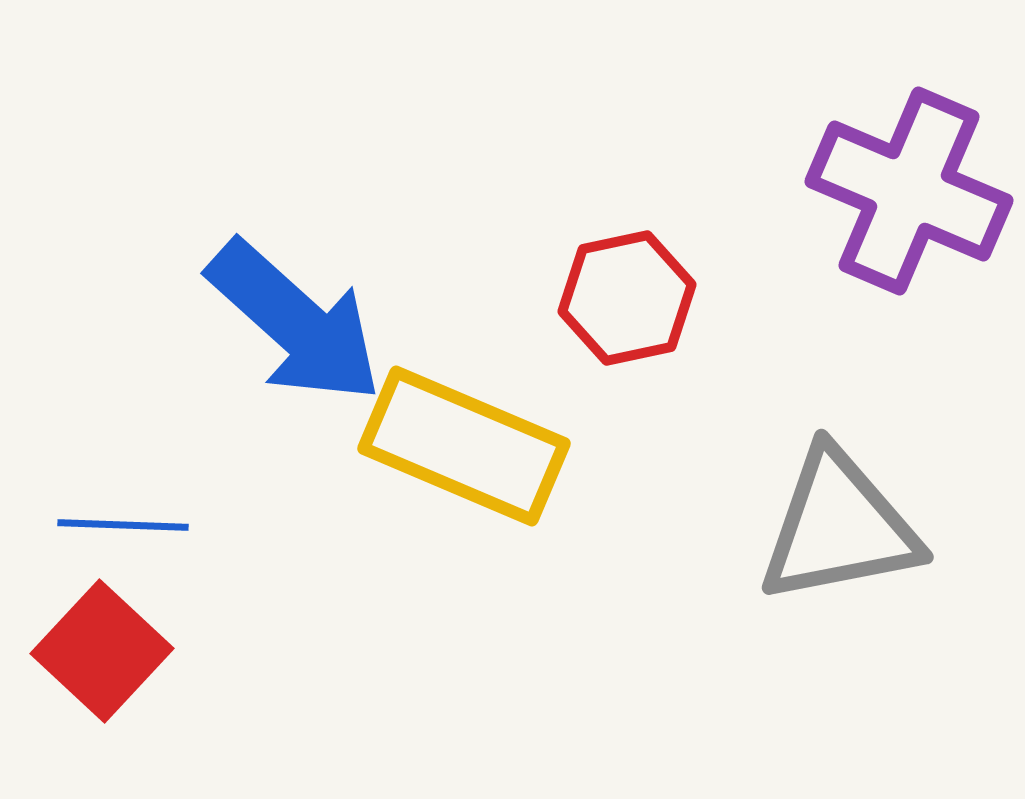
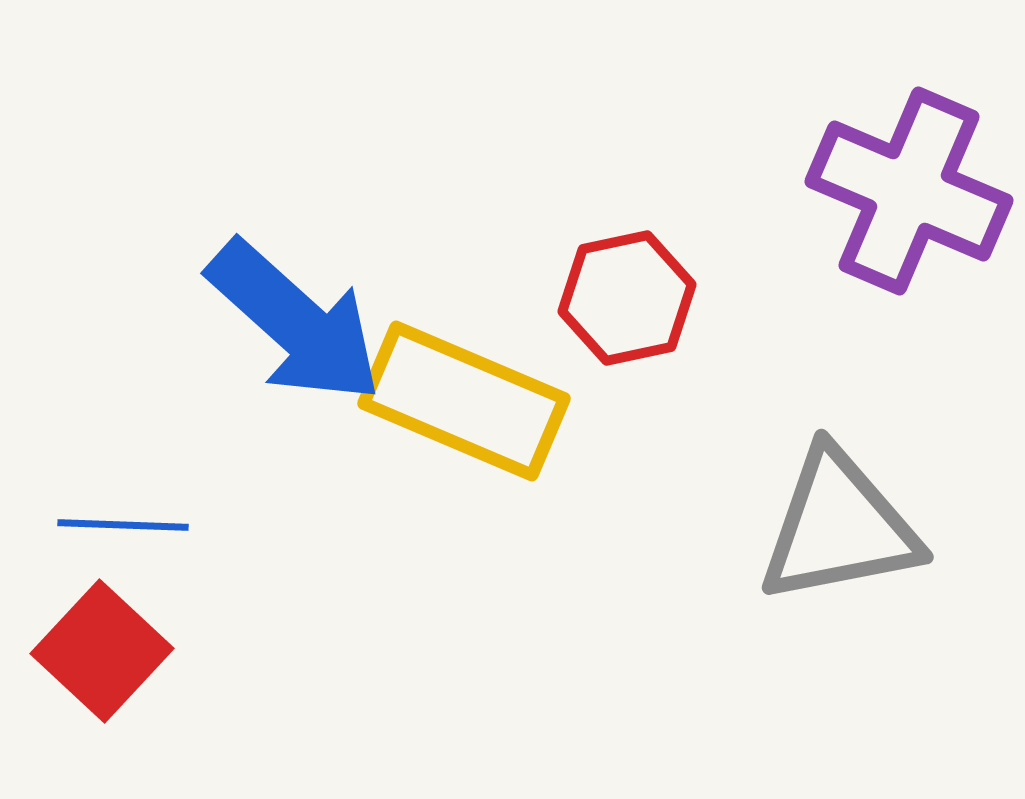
yellow rectangle: moved 45 px up
